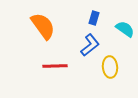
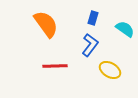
blue rectangle: moved 1 px left
orange semicircle: moved 3 px right, 2 px up
blue L-shape: rotated 15 degrees counterclockwise
yellow ellipse: moved 3 px down; rotated 55 degrees counterclockwise
